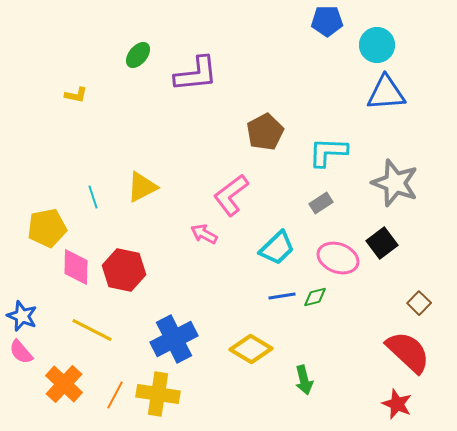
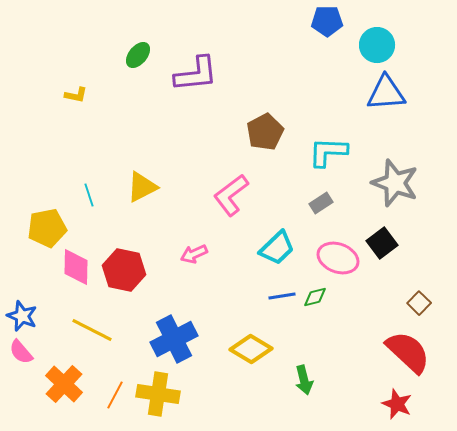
cyan line: moved 4 px left, 2 px up
pink arrow: moved 10 px left, 20 px down; rotated 52 degrees counterclockwise
